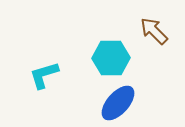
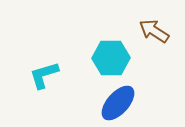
brown arrow: rotated 12 degrees counterclockwise
